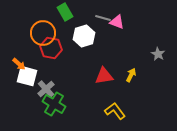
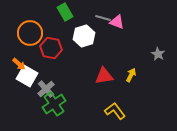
orange circle: moved 13 px left
white square: rotated 15 degrees clockwise
green cross: rotated 25 degrees clockwise
